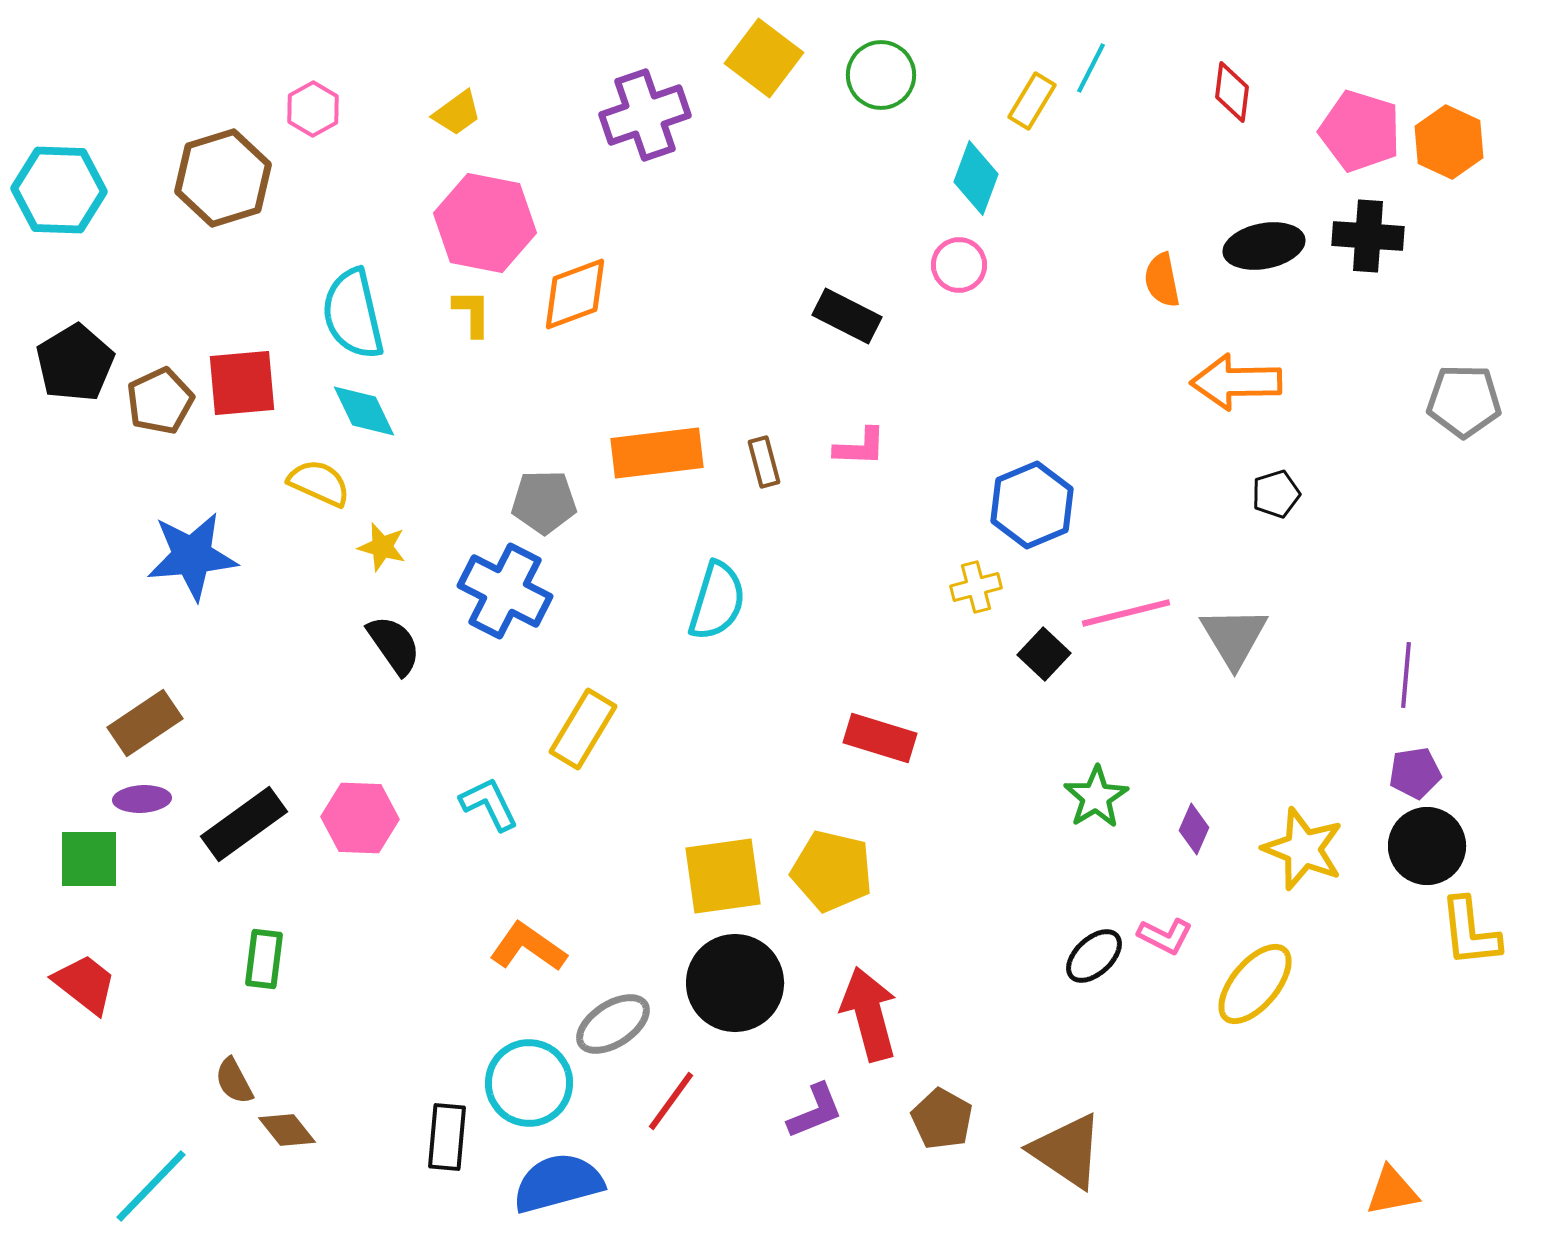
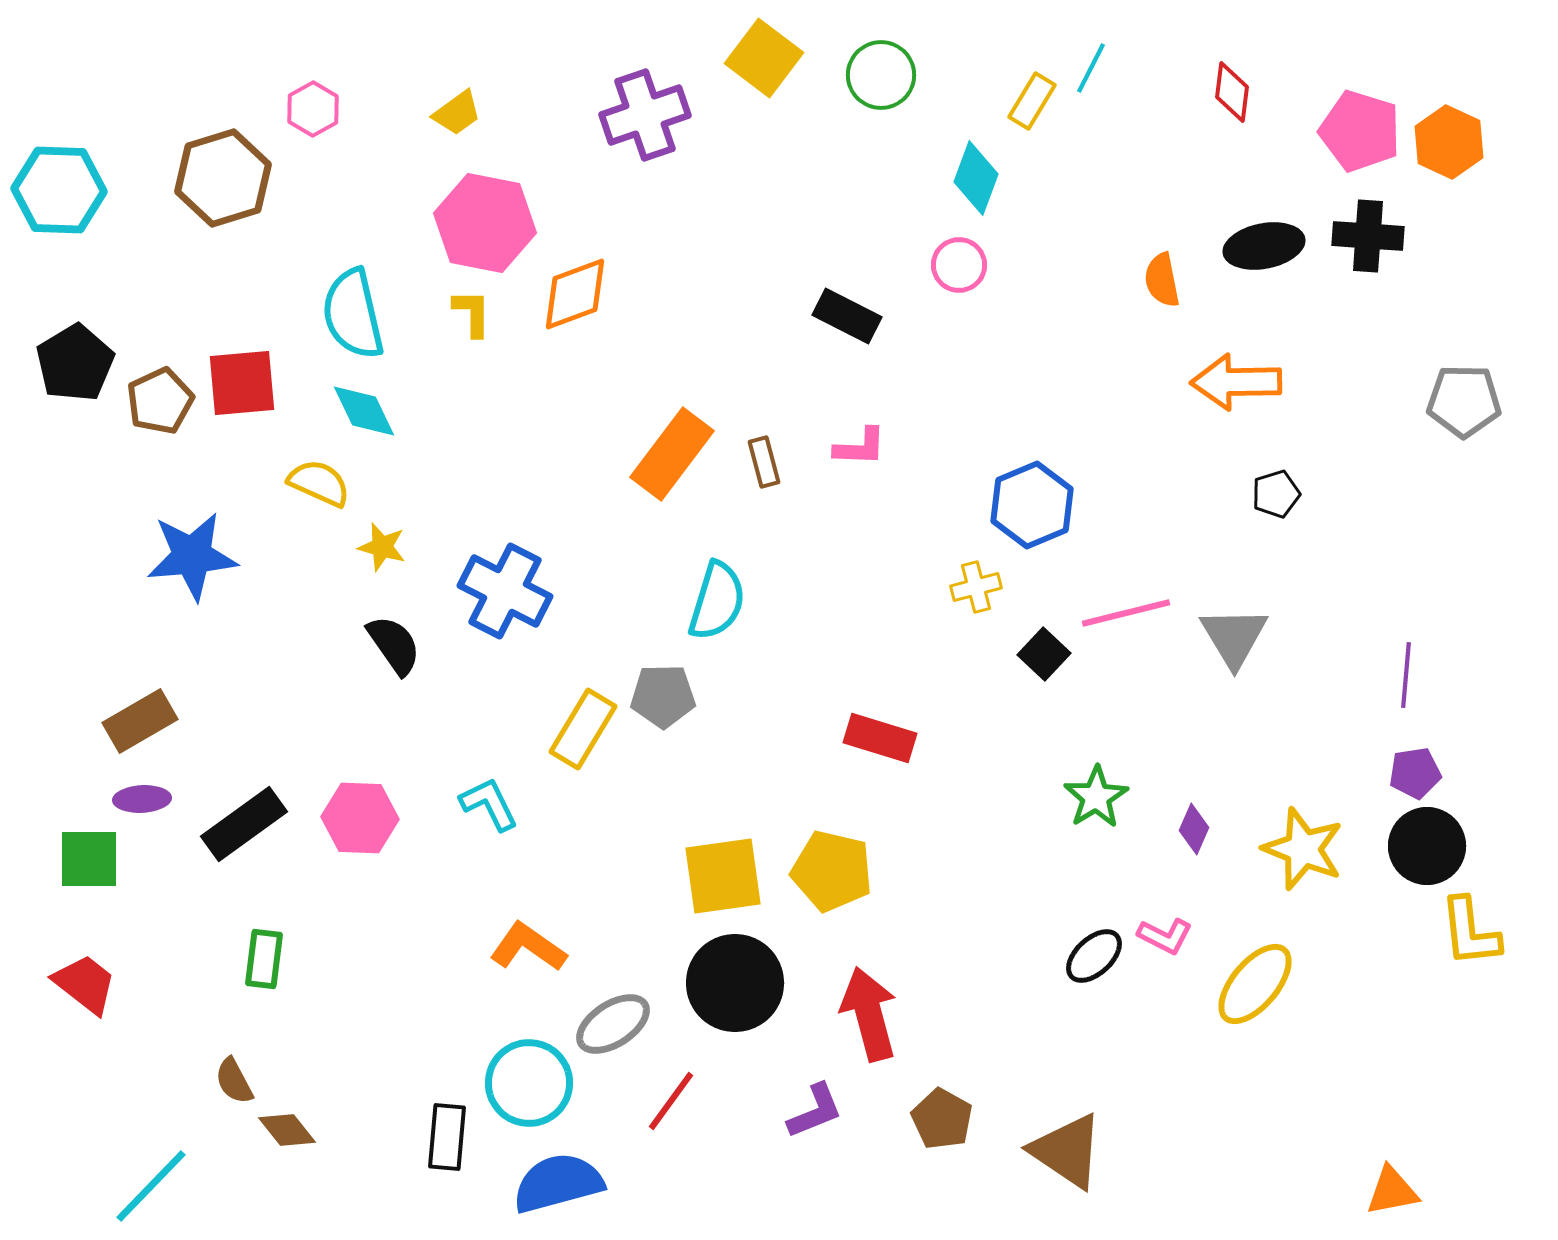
orange rectangle at (657, 453): moved 15 px right, 1 px down; rotated 46 degrees counterclockwise
gray pentagon at (544, 502): moved 119 px right, 194 px down
brown rectangle at (145, 723): moved 5 px left, 2 px up; rotated 4 degrees clockwise
